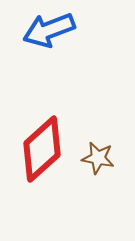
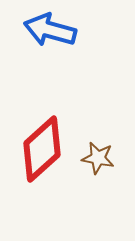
blue arrow: moved 1 px right; rotated 36 degrees clockwise
